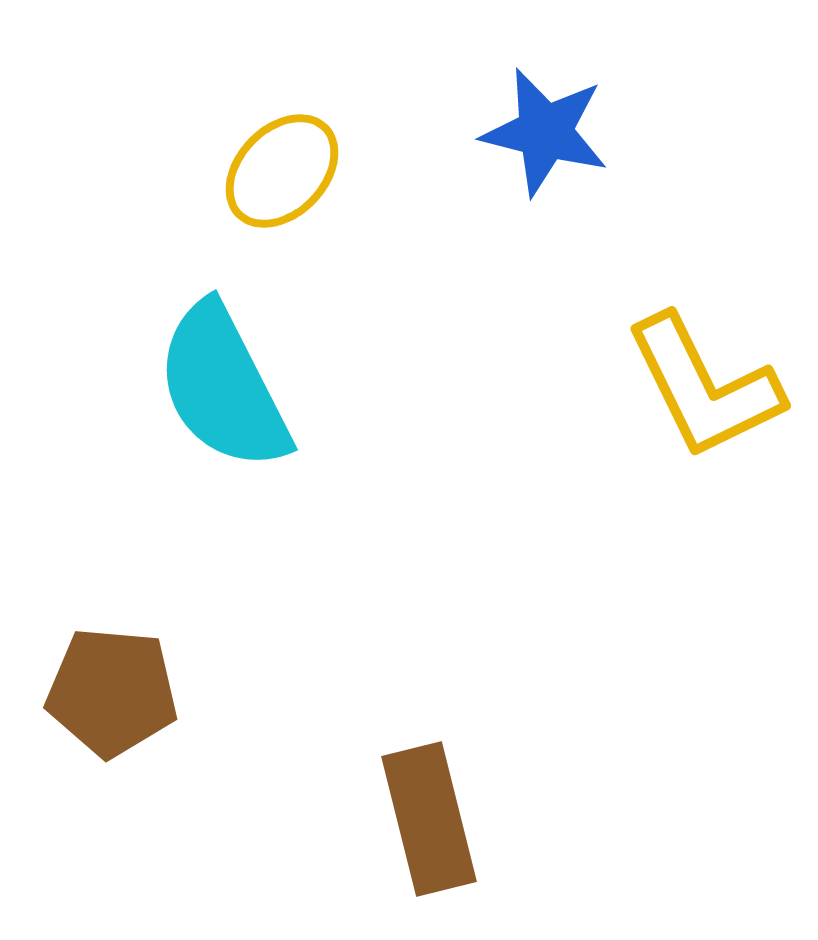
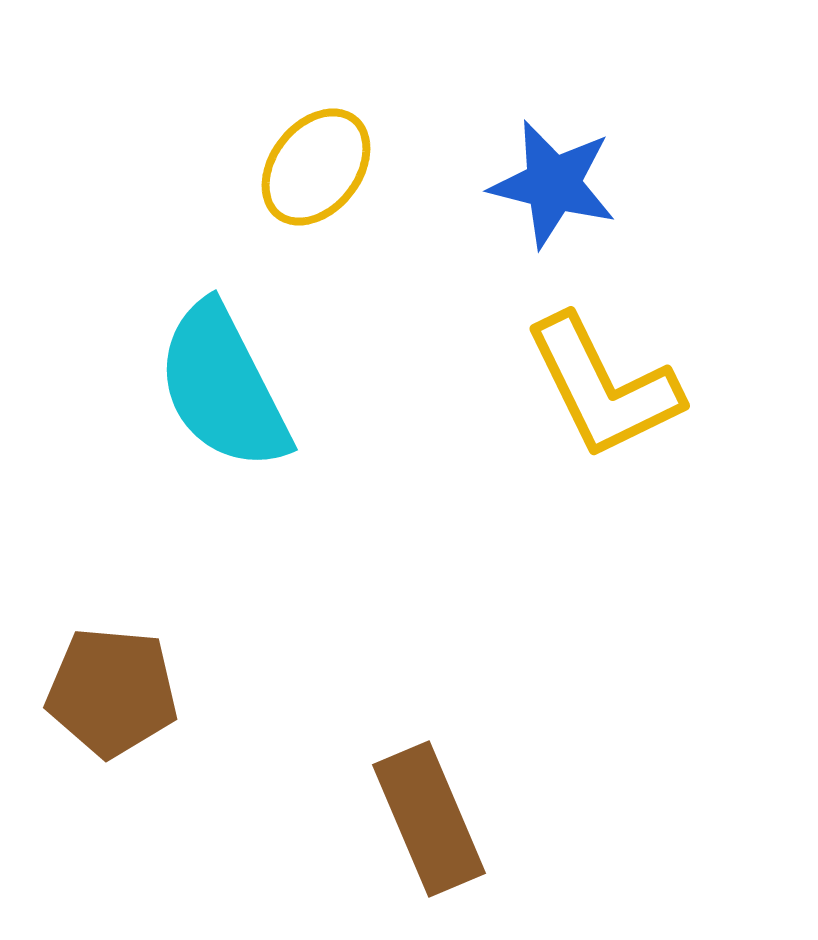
blue star: moved 8 px right, 52 px down
yellow ellipse: moved 34 px right, 4 px up; rotated 6 degrees counterclockwise
yellow L-shape: moved 101 px left
brown rectangle: rotated 9 degrees counterclockwise
